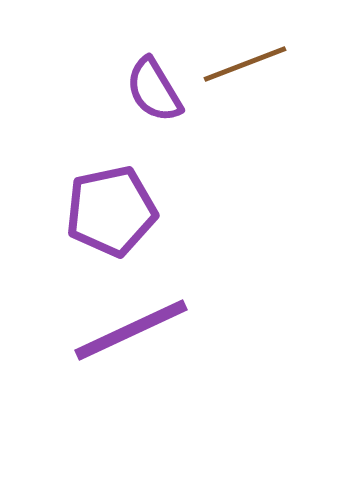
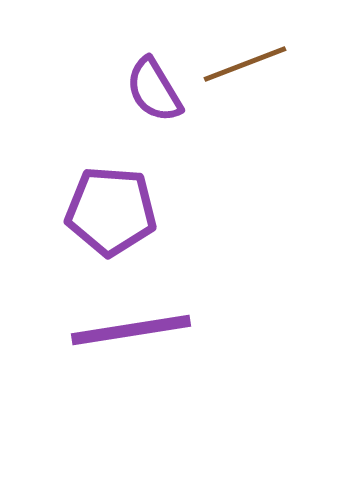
purple pentagon: rotated 16 degrees clockwise
purple line: rotated 16 degrees clockwise
